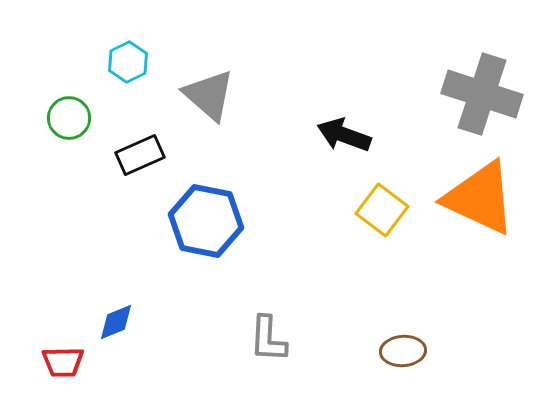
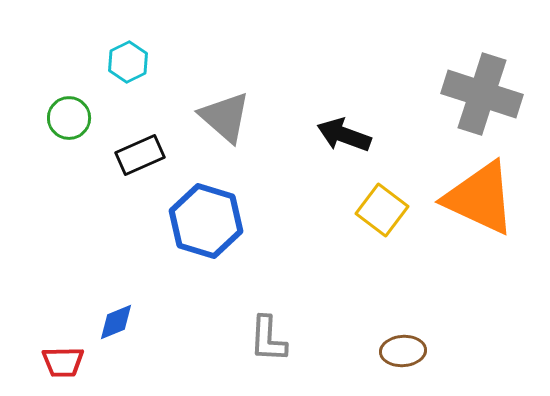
gray triangle: moved 16 px right, 22 px down
blue hexagon: rotated 6 degrees clockwise
